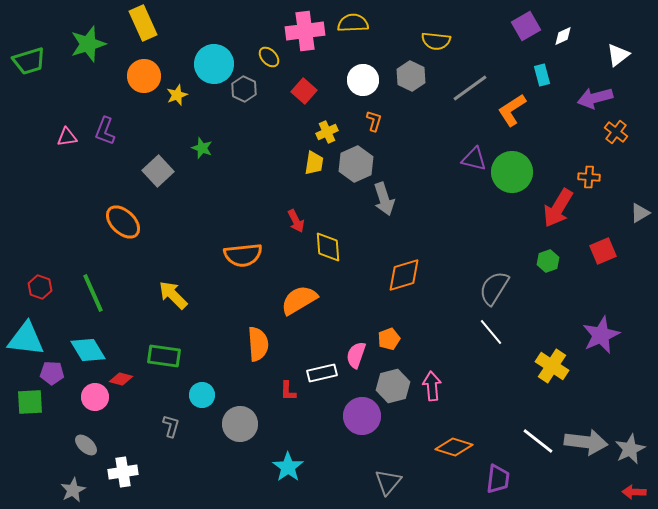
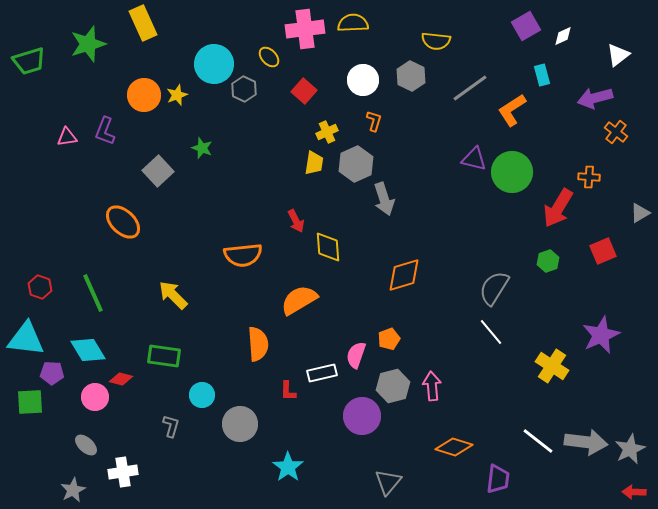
pink cross at (305, 31): moved 2 px up
orange circle at (144, 76): moved 19 px down
